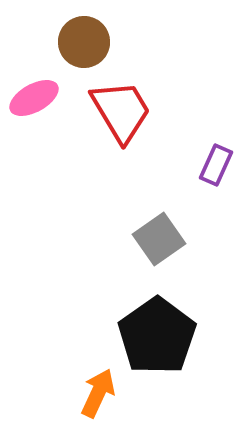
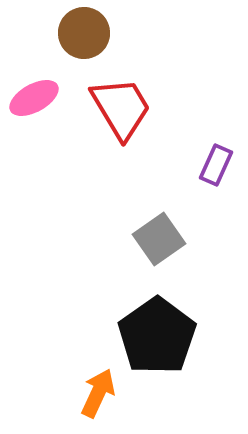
brown circle: moved 9 px up
red trapezoid: moved 3 px up
